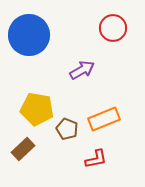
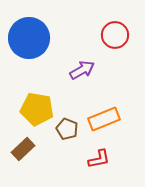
red circle: moved 2 px right, 7 px down
blue circle: moved 3 px down
red L-shape: moved 3 px right
